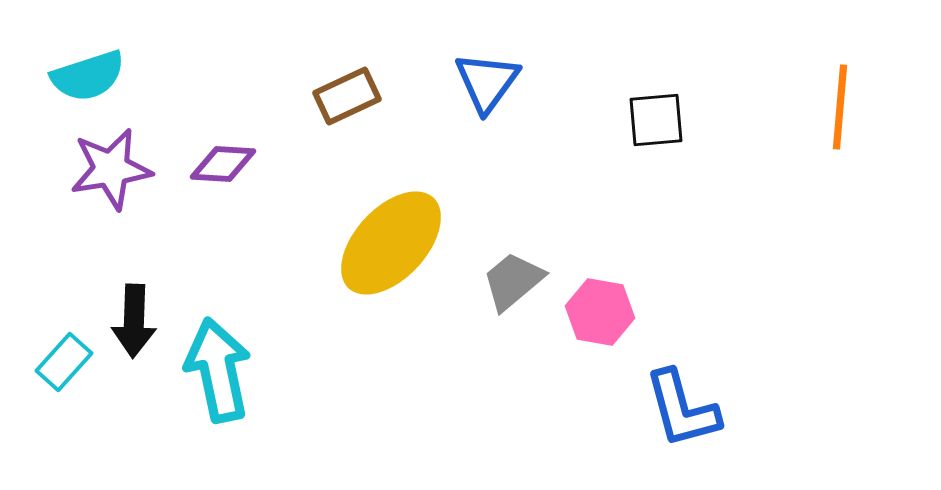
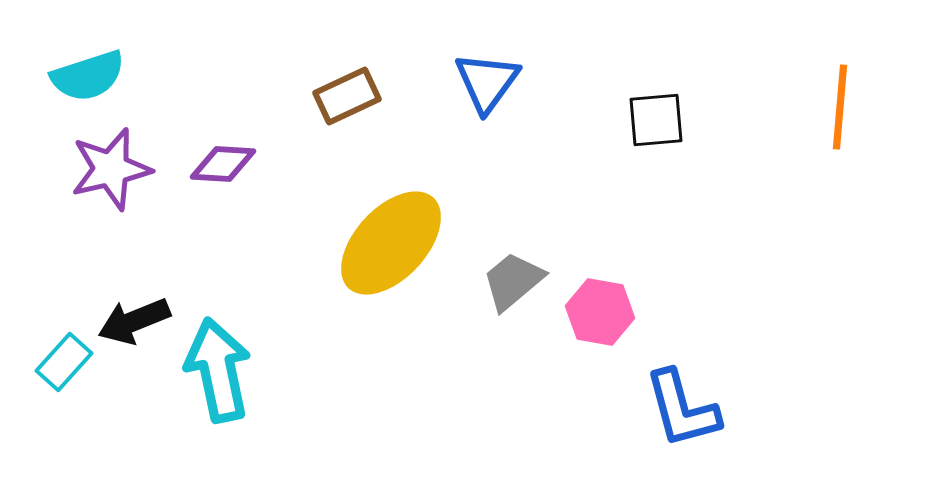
purple star: rotated 4 degrees counterclockwise
black arrow: rotated 66 degrees clockwise
